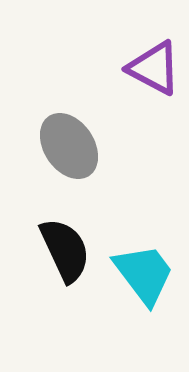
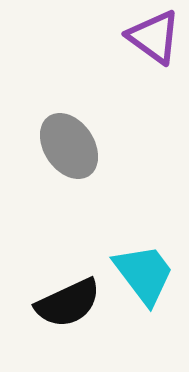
purple triangle: moved 31 px up; rotated 8 degrees clockwise
black semicircle: moved 3 px right, 53 px down; rotated 90 degrees clockwise
